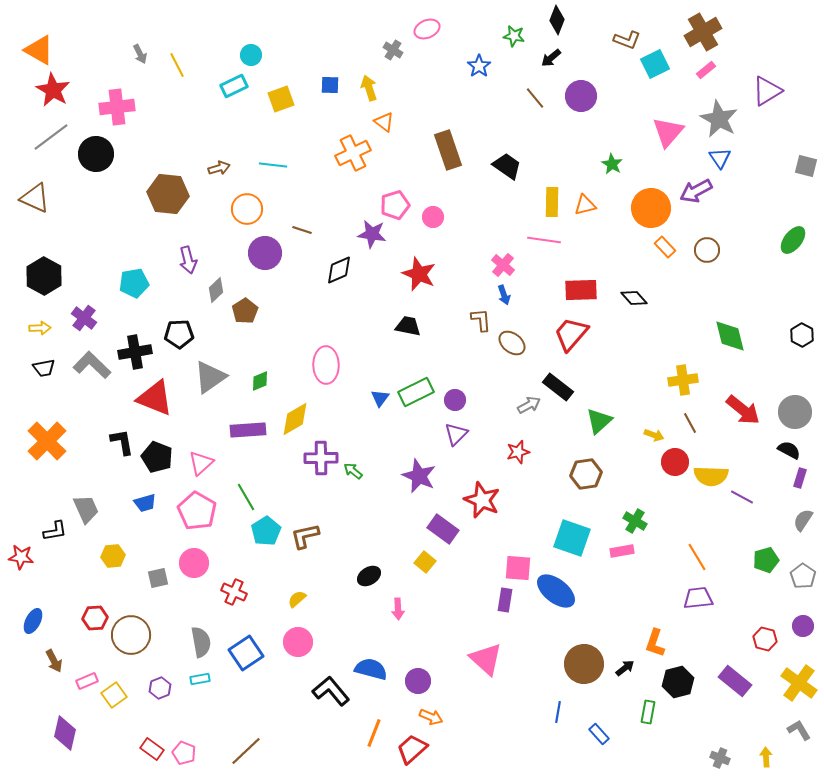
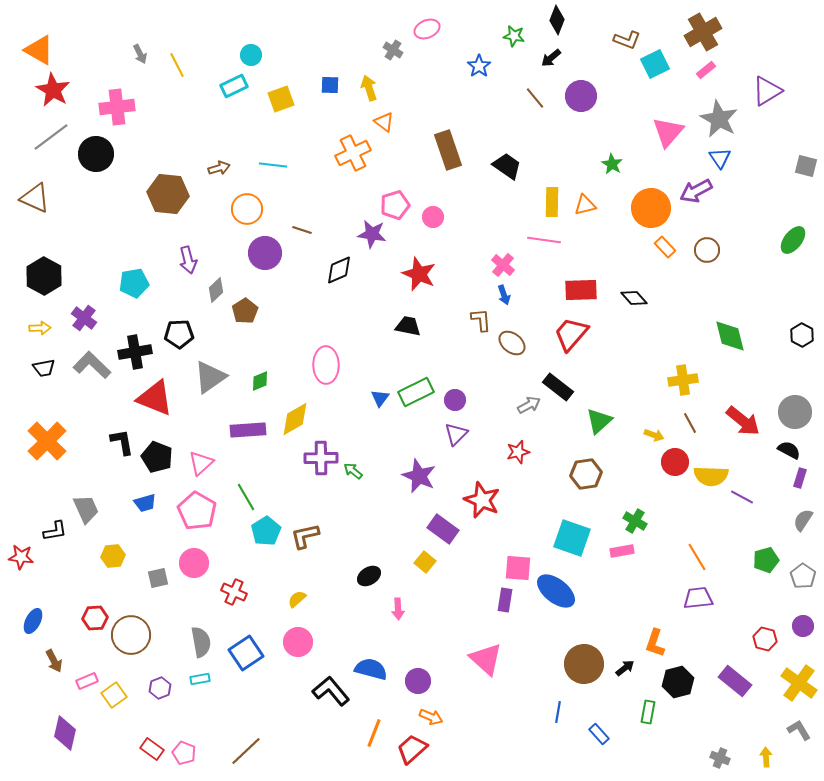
red arrow at (743, 410): moved 11 px down
